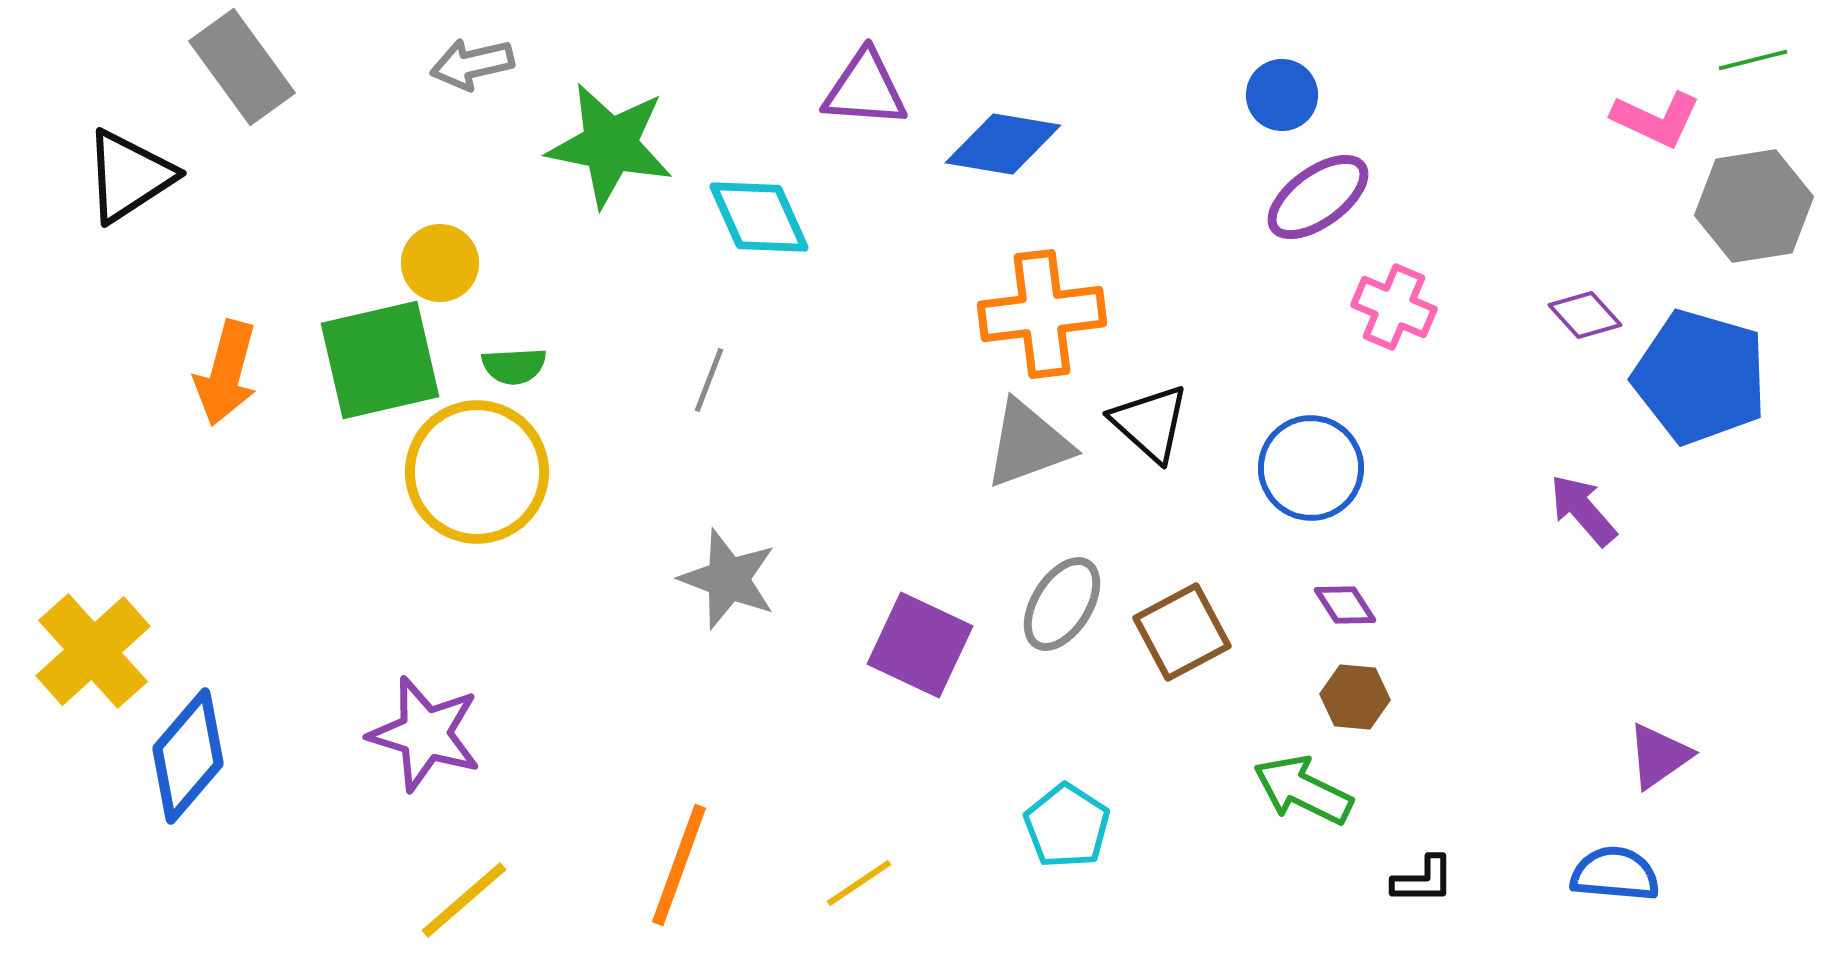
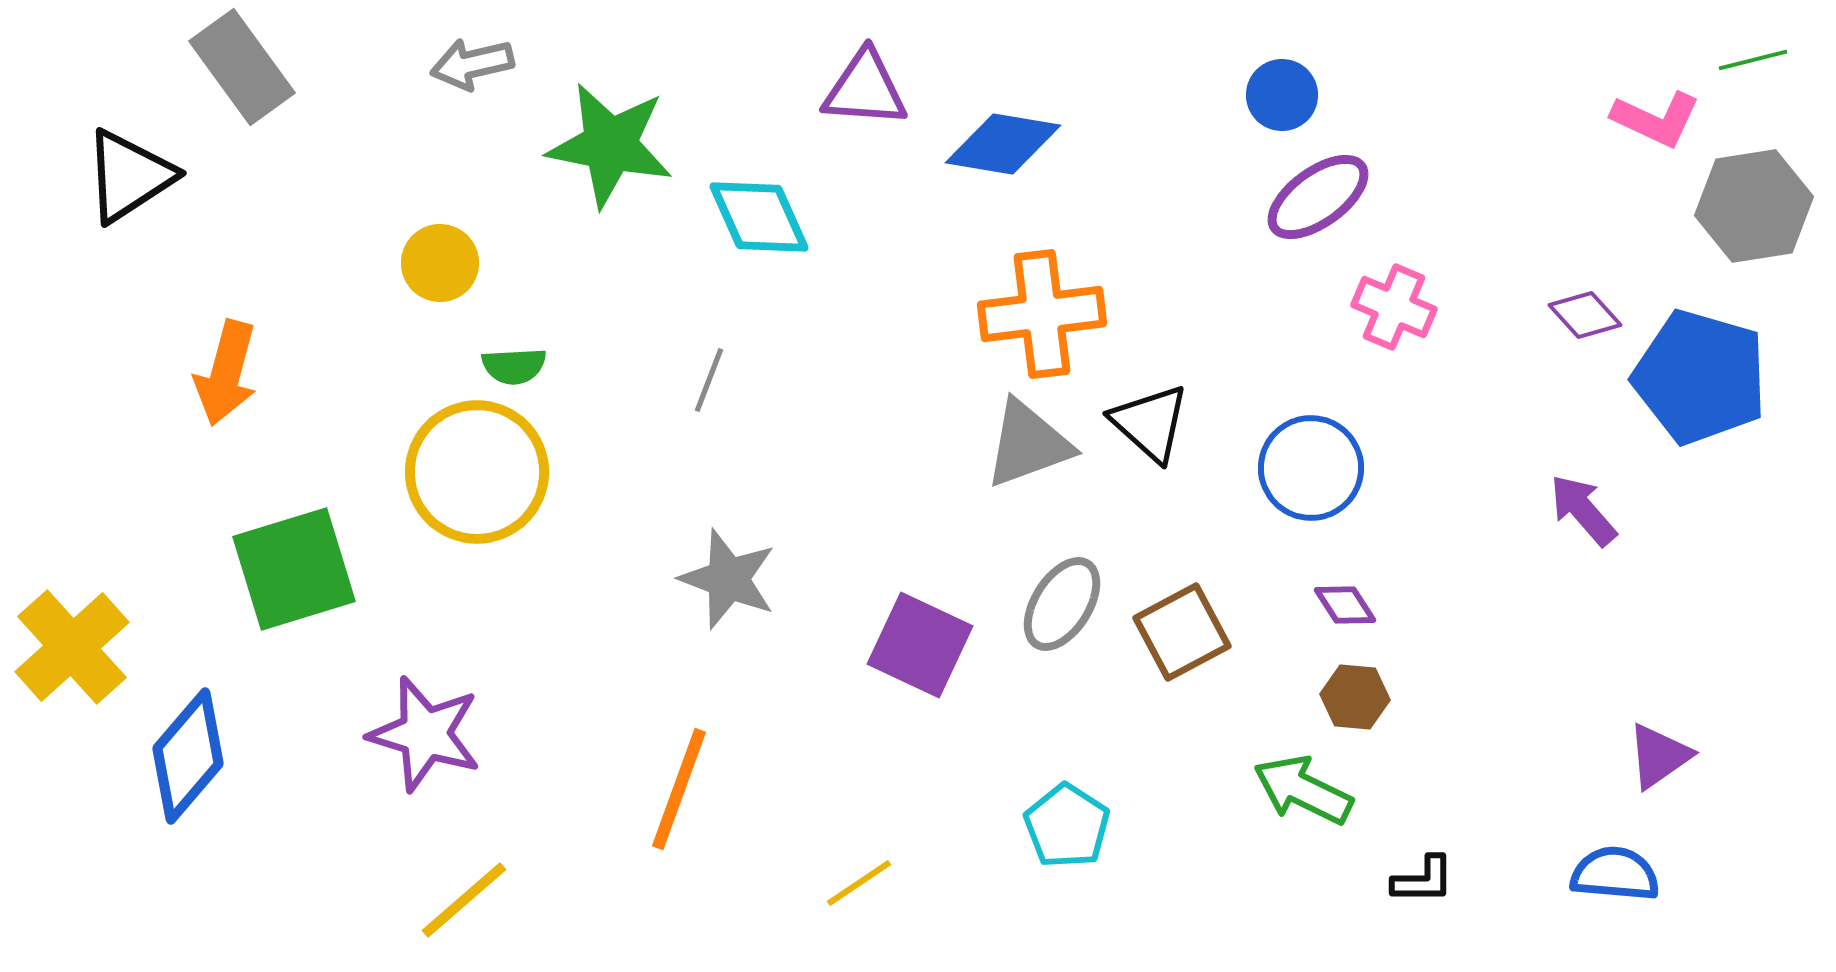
green square at (380, 360): moved 86 px left, 209 px down; rotated 4 degrees counterclockwise
yellow cross at (93, 651): moved 21 px left, 4 px up
orange line at (679, 865): moved 76 px up
